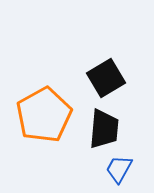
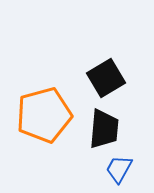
orange pentagon: rotated 14 degrees clockwise
